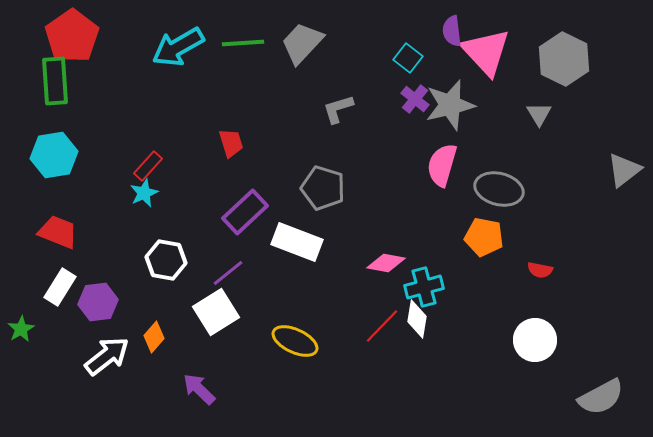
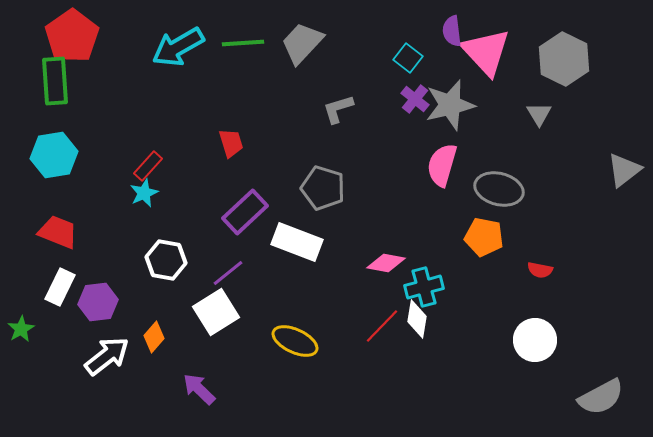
white rectangle at (60, 287): rotated 6 degrees counterclockwise
